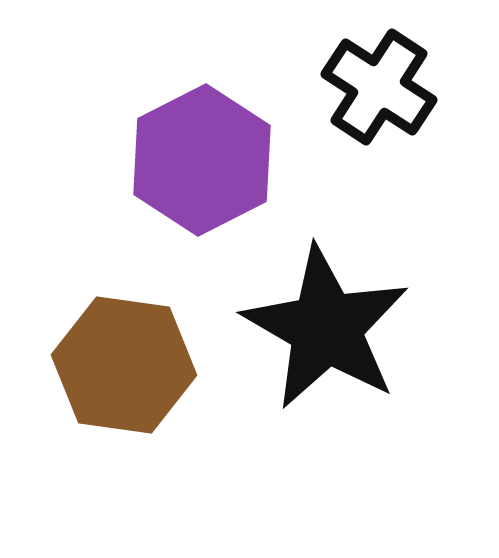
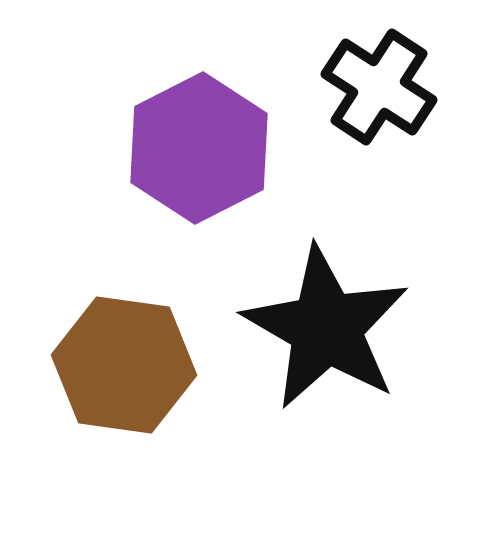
purple hexagon: moved 3 px left, 12 px up
